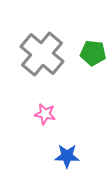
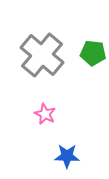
gray cross: moved 1 px down
pink star: rotated 15 degrees clockwise
